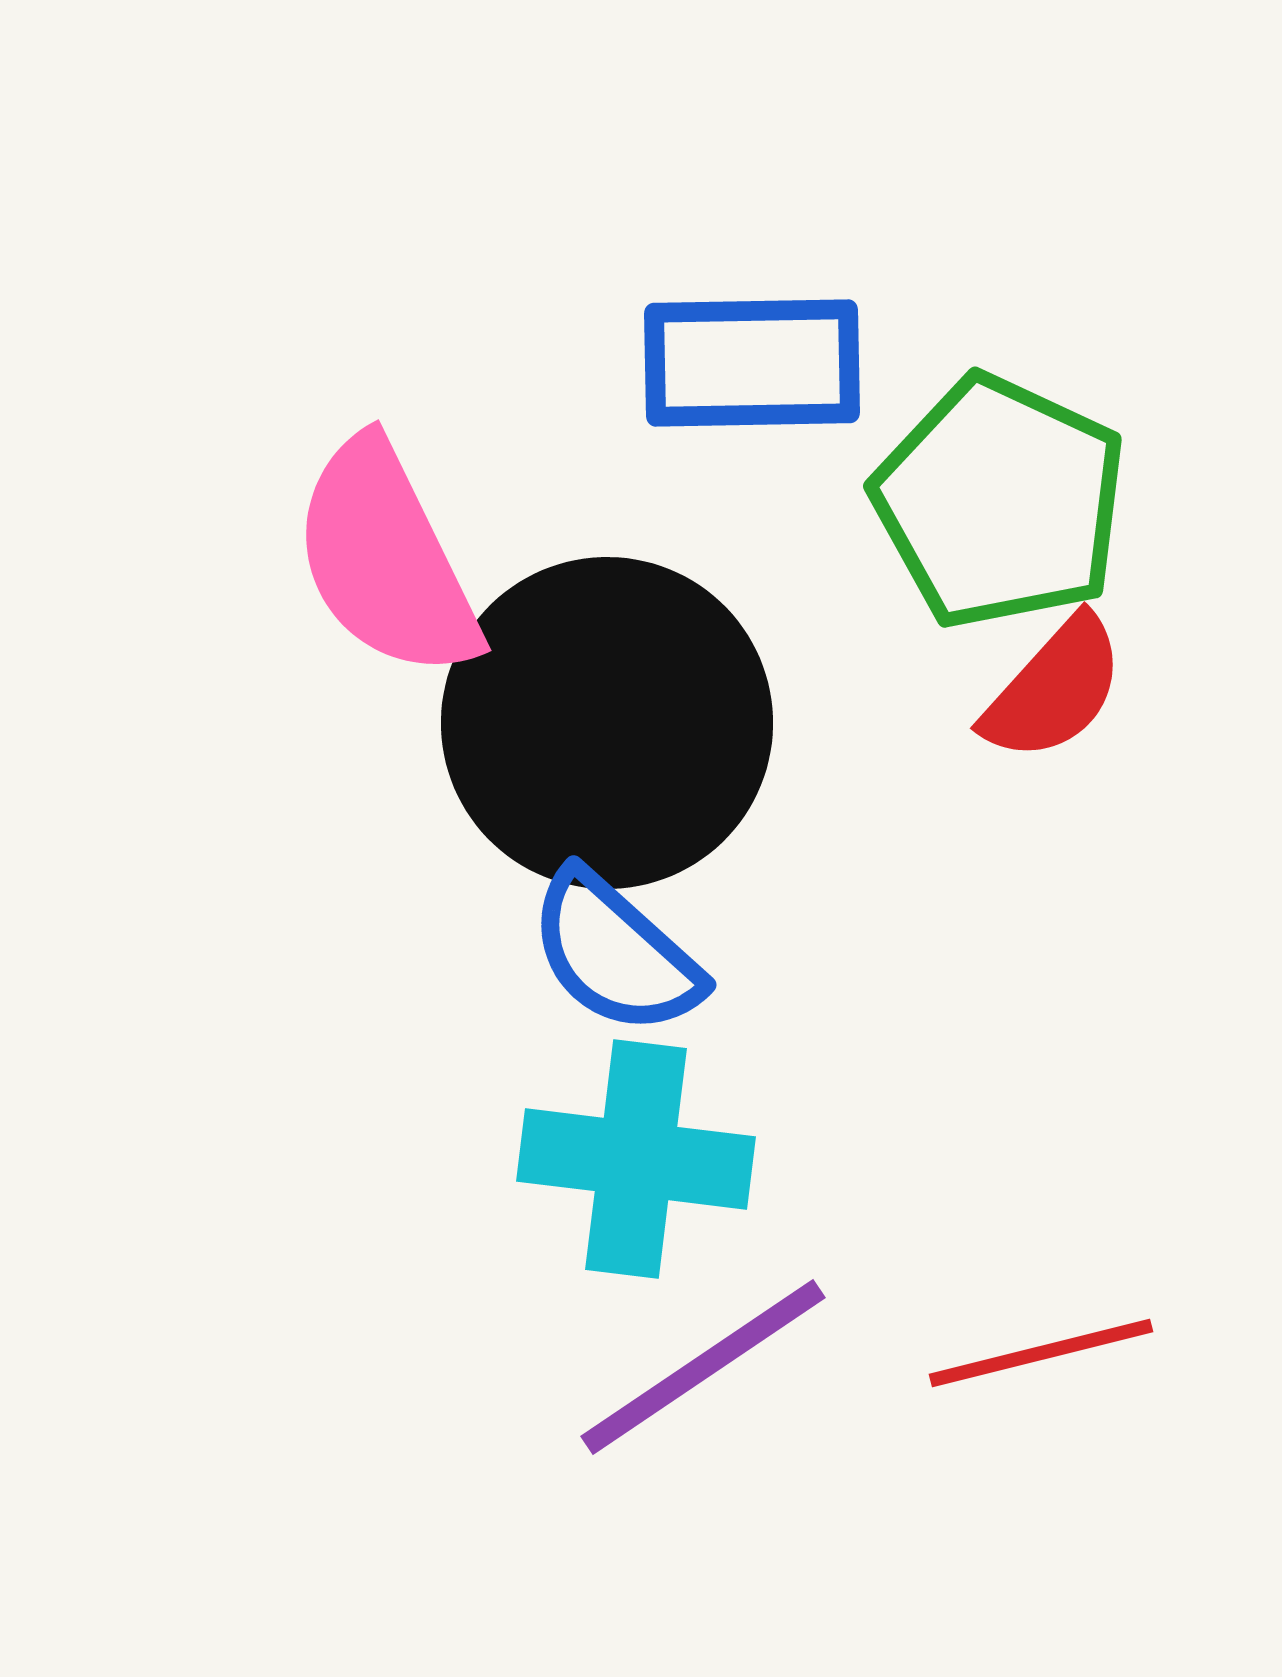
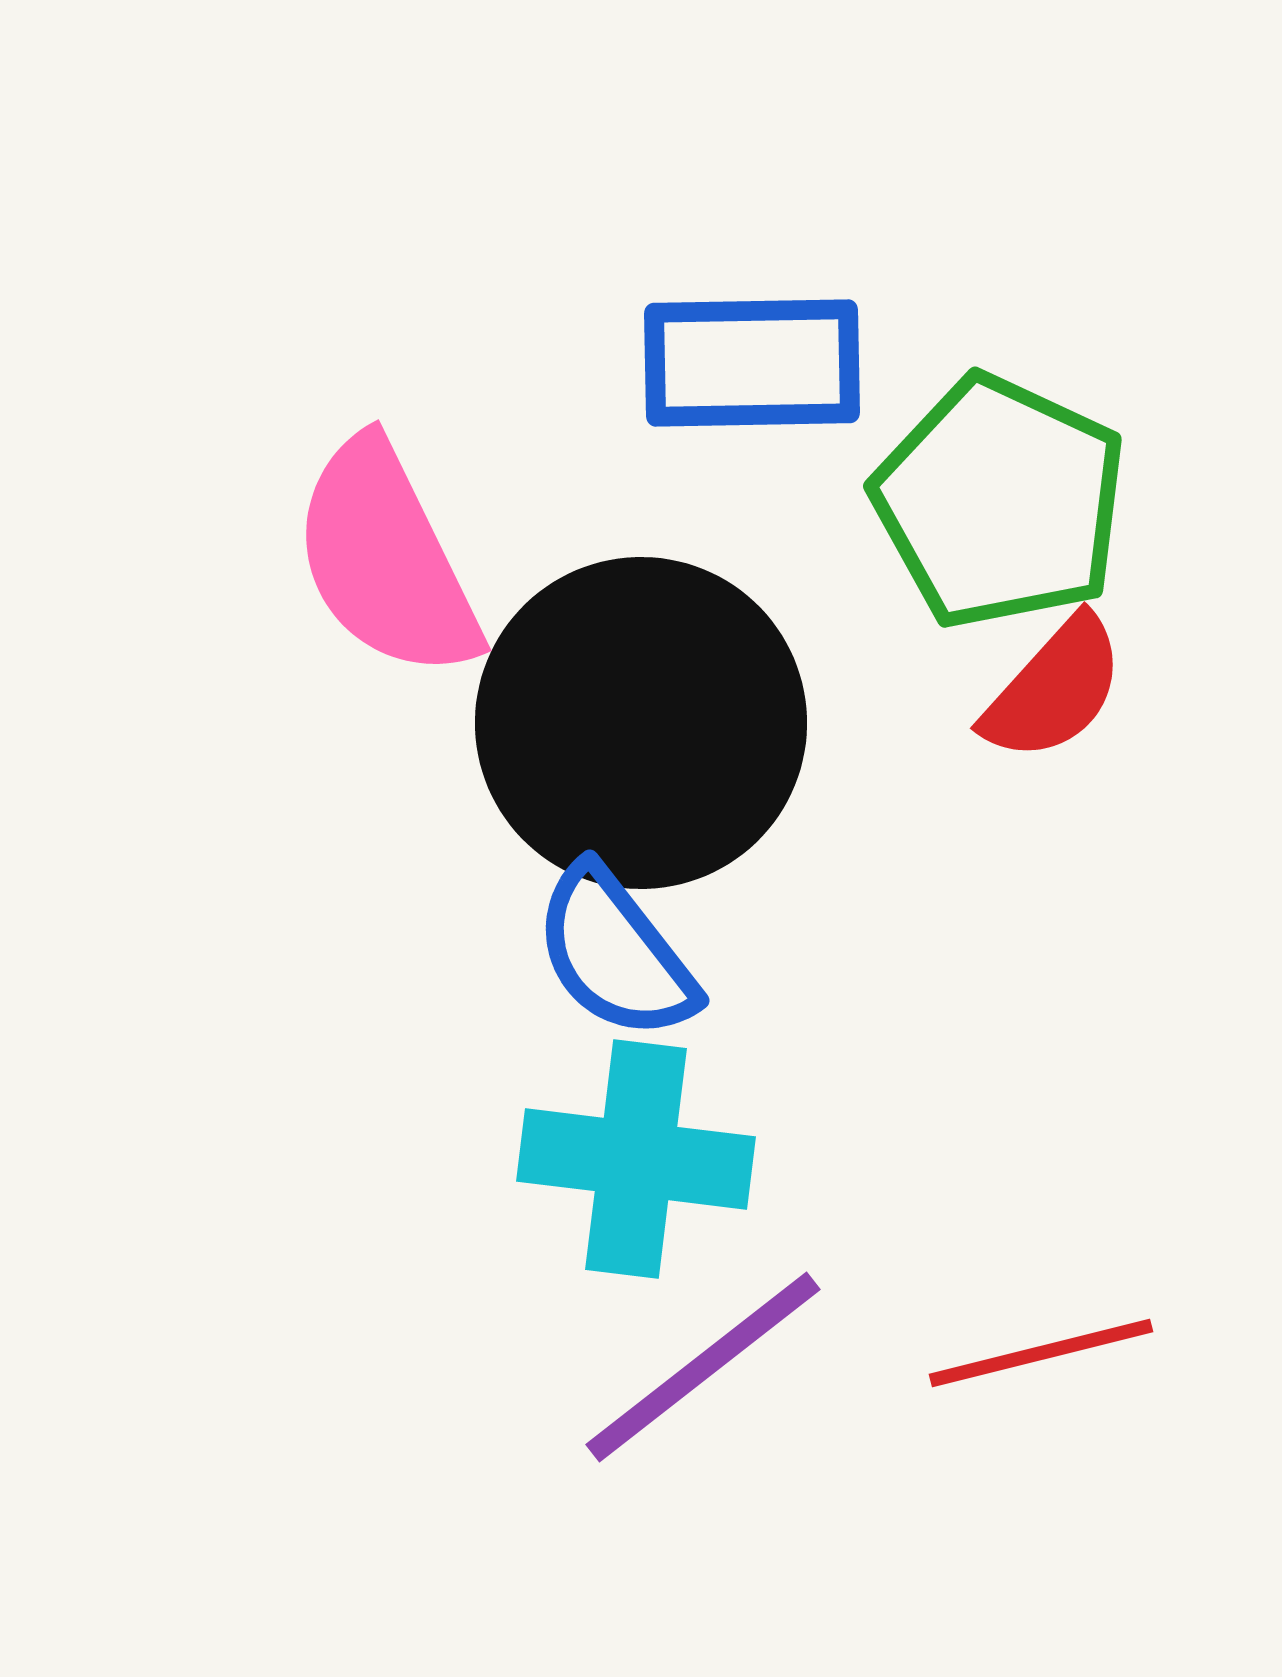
black circle: moved 34 px right
blue semicircle: rotated 10 degrees clockwise
purple line: rotated 4 degrees counterclockwise
